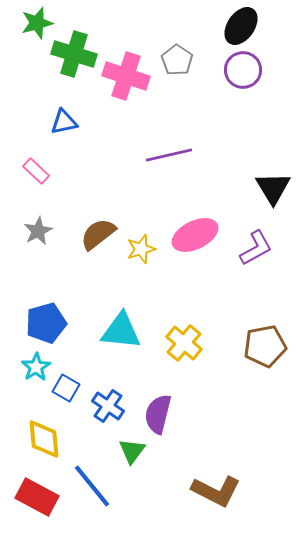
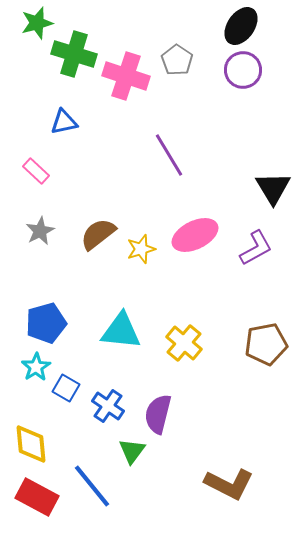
purple line: rotated 72 degrees clockwise
gray star: moved 2 px right
brown pentagon: moved 1 px right, 2 px up
yellow diamond: moved 13 px left, 5 px down
brown L-shape: moved 13 px right, 7 px up
